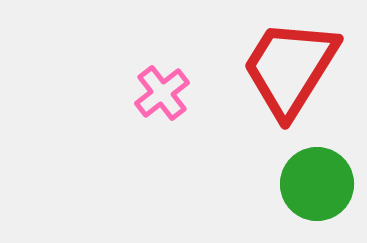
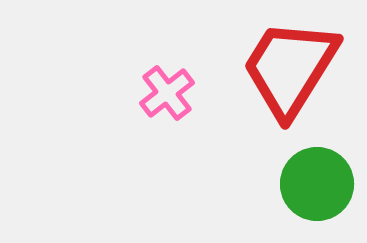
pink cross: moved 5 px right
